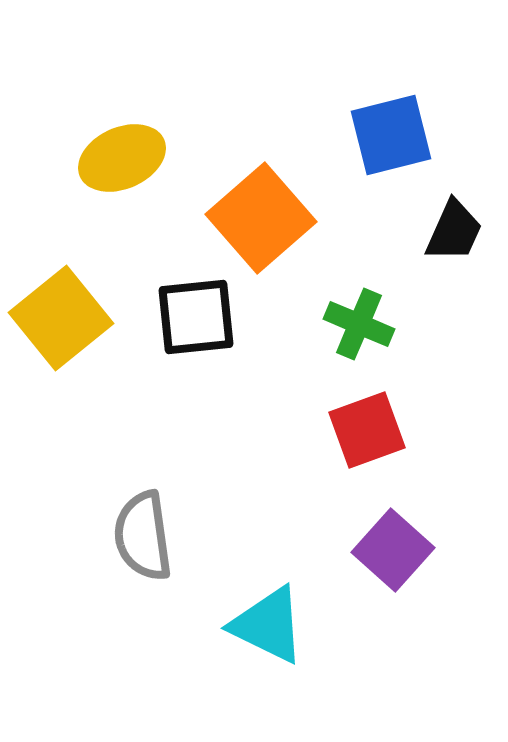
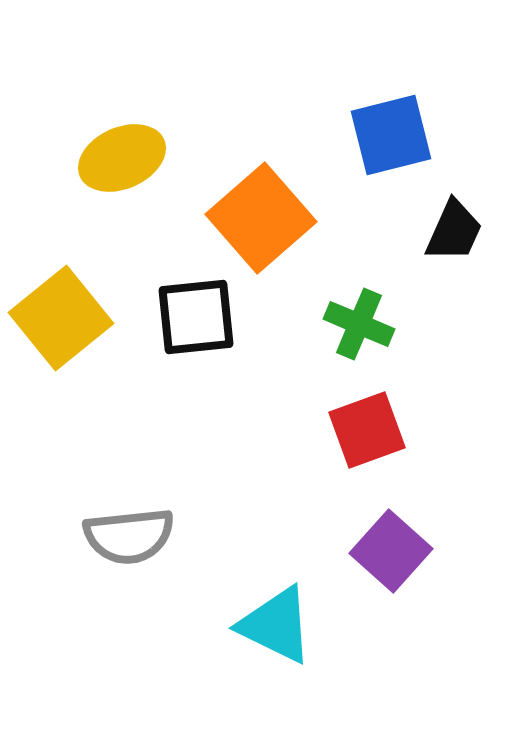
gray semicircle: moved 14 px left; rotated 88 degrees counterclockwise
purple square: moved 2 px left, 1 px down
cyan triangle: moved 8 px right
